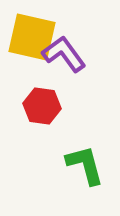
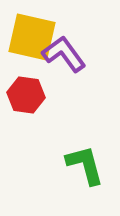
red hexagon: moved 16 px left, 11 px up
